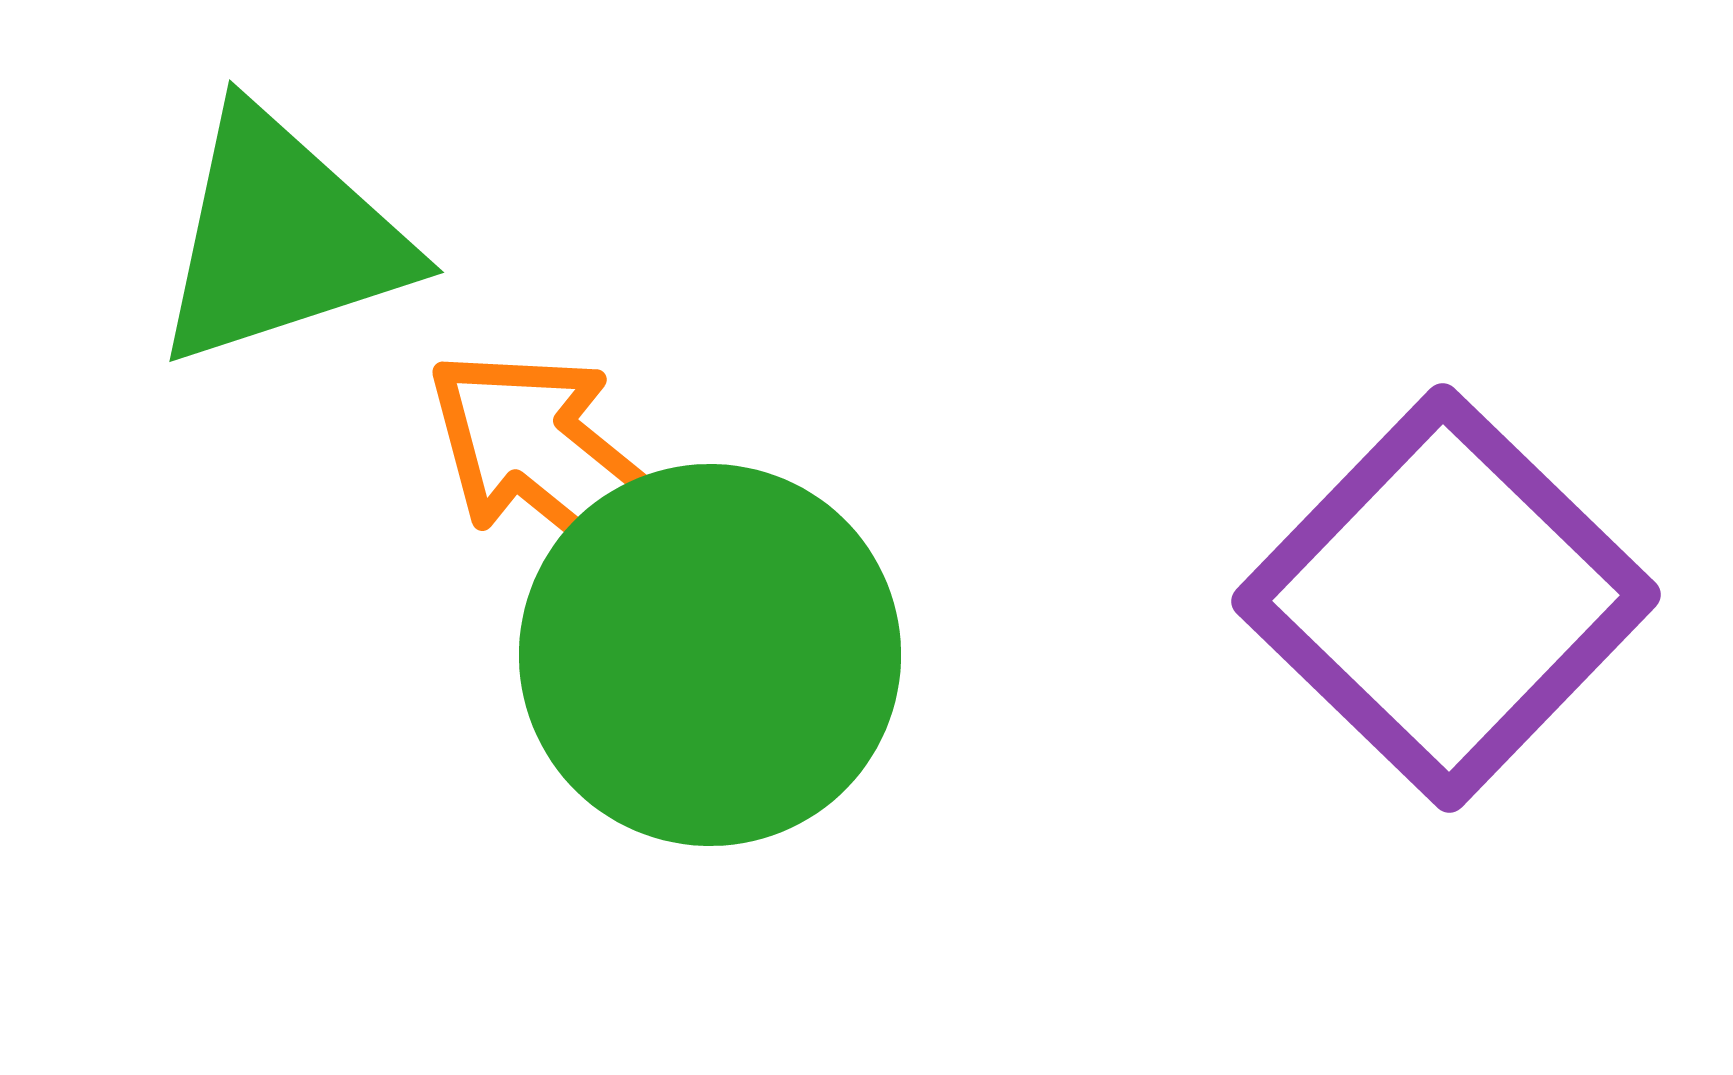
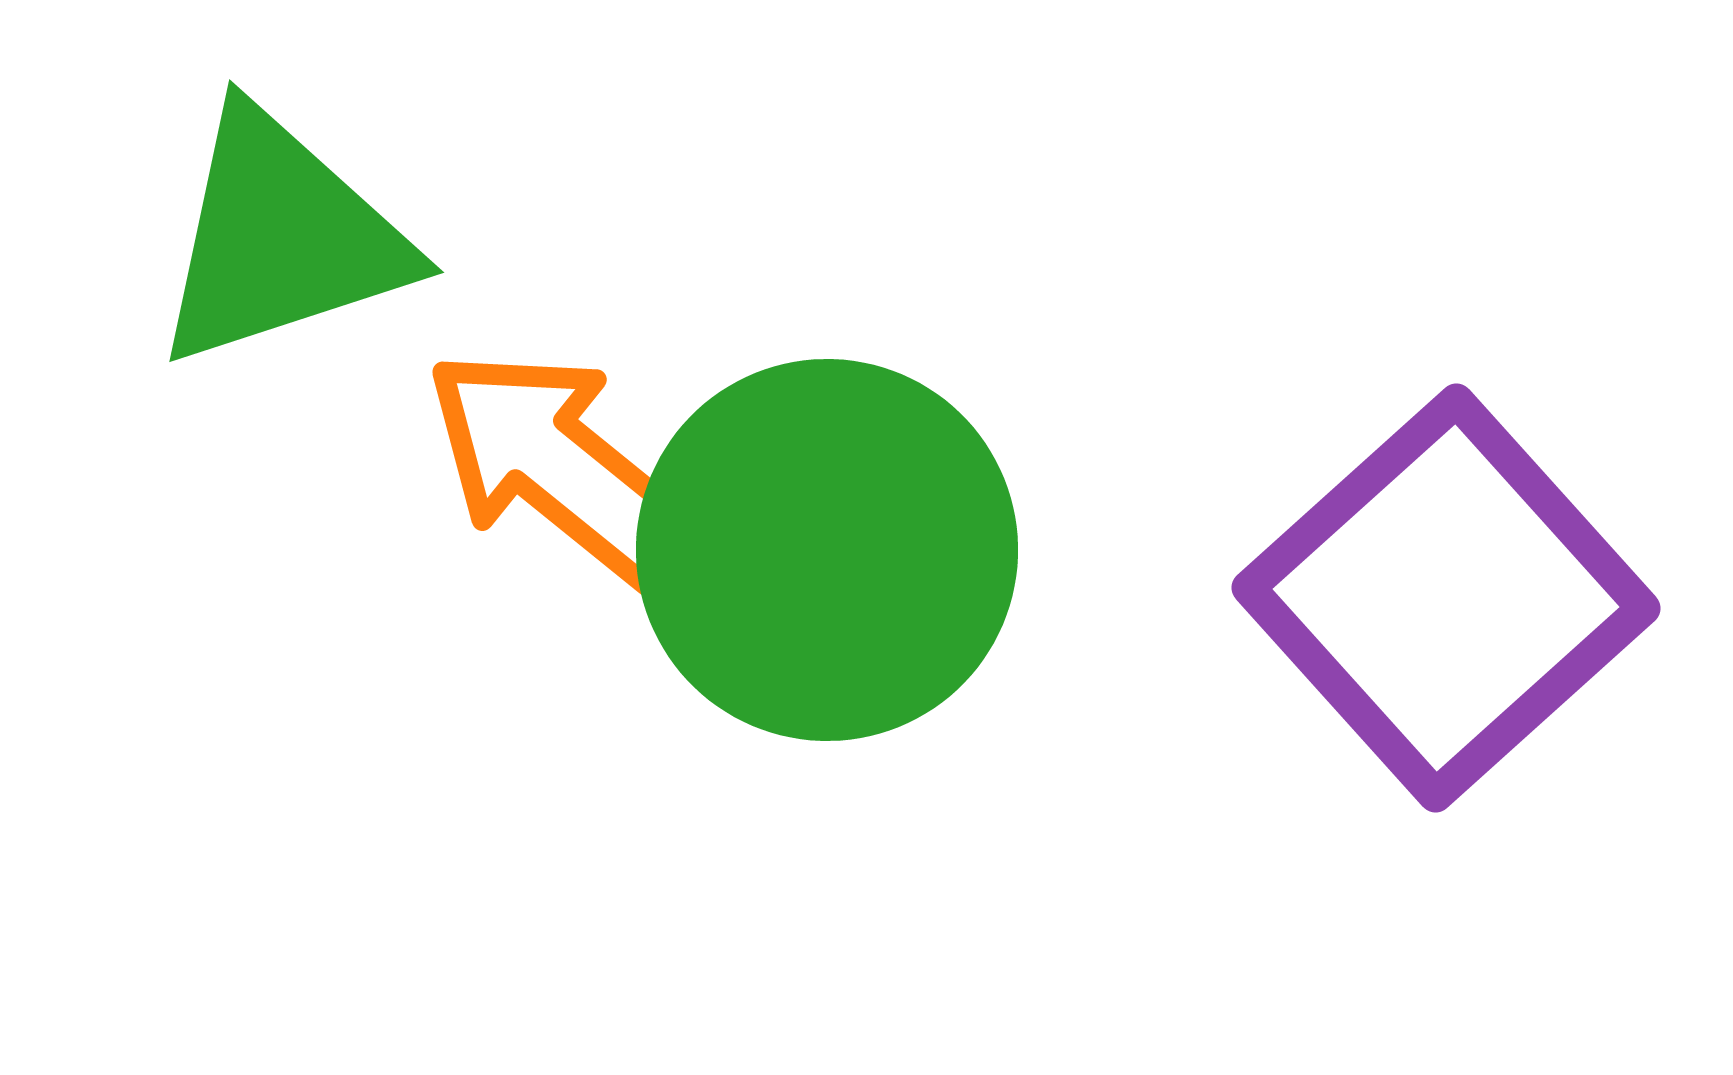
purple square: rotated 4 degrees clockwise
green circle: moved 117 px right, 105 px up
